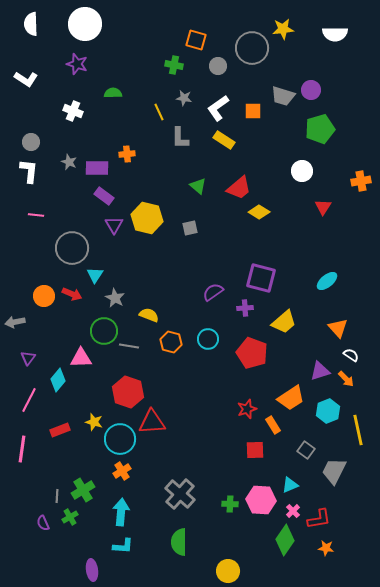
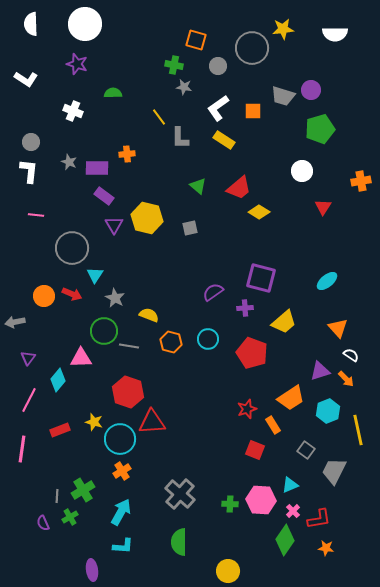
gray star at (184, 98): moved 11 px up
yellow line at (159, 112): moved 5 px down; rotated 12 degrees counterclockwise
red square at (255, 450): rotated 24 degrees clockwise
cyan arrow at (121, 512): rotated 24 degrees clockwise
